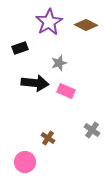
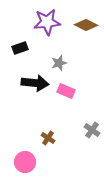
purple star: moved 2 px left; rotated 24 degrees clockwise
